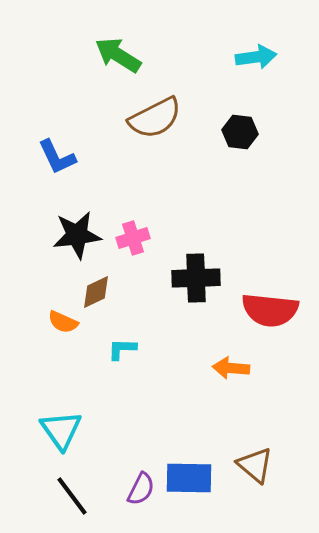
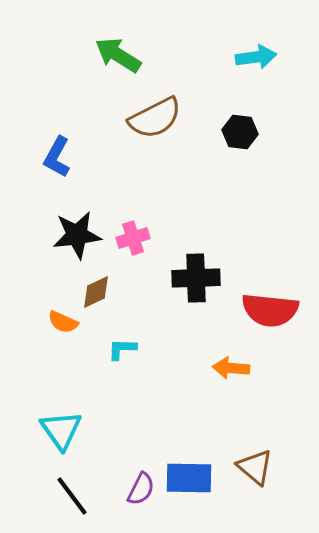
blue L-shape: rotated 54 degrees clockwise
brown triangle: moved 2 px down
